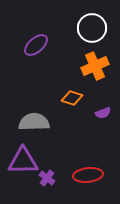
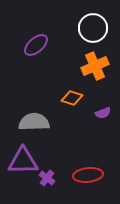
white circle: moved 1 px right
